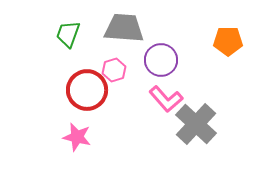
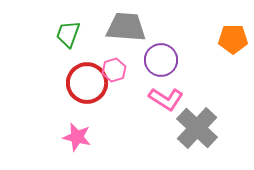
gray trapezoid: moved 2 px right, 1 px up
orange pentagon: moved 5 px right, 2 px up
red circle: moved 7 px up
pink L-shape: rotated 16 degrees counterclockwise
gray cross: moved 1 px right, 4 px down
